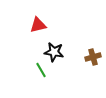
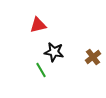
brown cross: rotated 21 degrees counterclockwise
